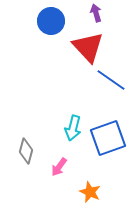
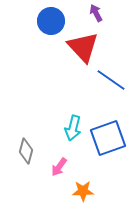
purple arrow: rotated 12 degrees counterclockwise
red triangle: moved 5 px left
orange star: moved 7 px left, 1 px up; rotated 25 degrees counterclockwise
